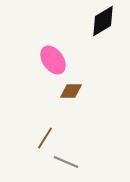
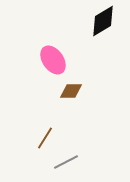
gray line: rotated 50 degrees counterclockwise
